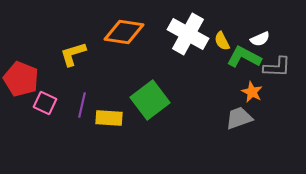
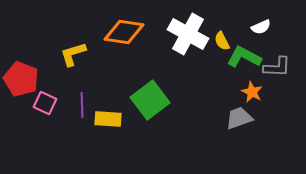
white semicircle: moved 1 px right, 12 px up
purple line: rotated 15 degrees counterclockwise
yellow rectangle: moved 1 px left, 1 px down
